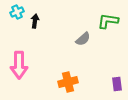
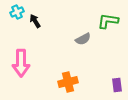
black arrow: rotated 40 degrees counterclockwise
gray semicircle: rotated 14 degrees clockwise
pink arrow: moved 2 px right, 2 px up
purple rectangle: moved 1 px down
